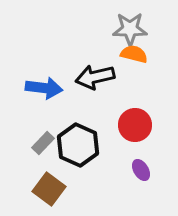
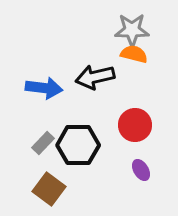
gray star: moved 2 px right, 1 px down
black hexagon: rotated 24 degrees counterclockwise
